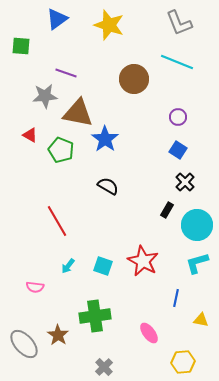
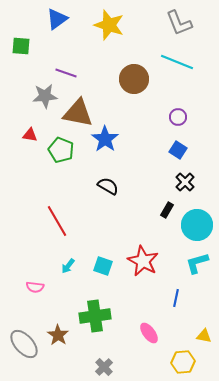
red triangle: rotated 21 degrees counterclockwise
yellow triangle: moved 3 px right, 16 px down
